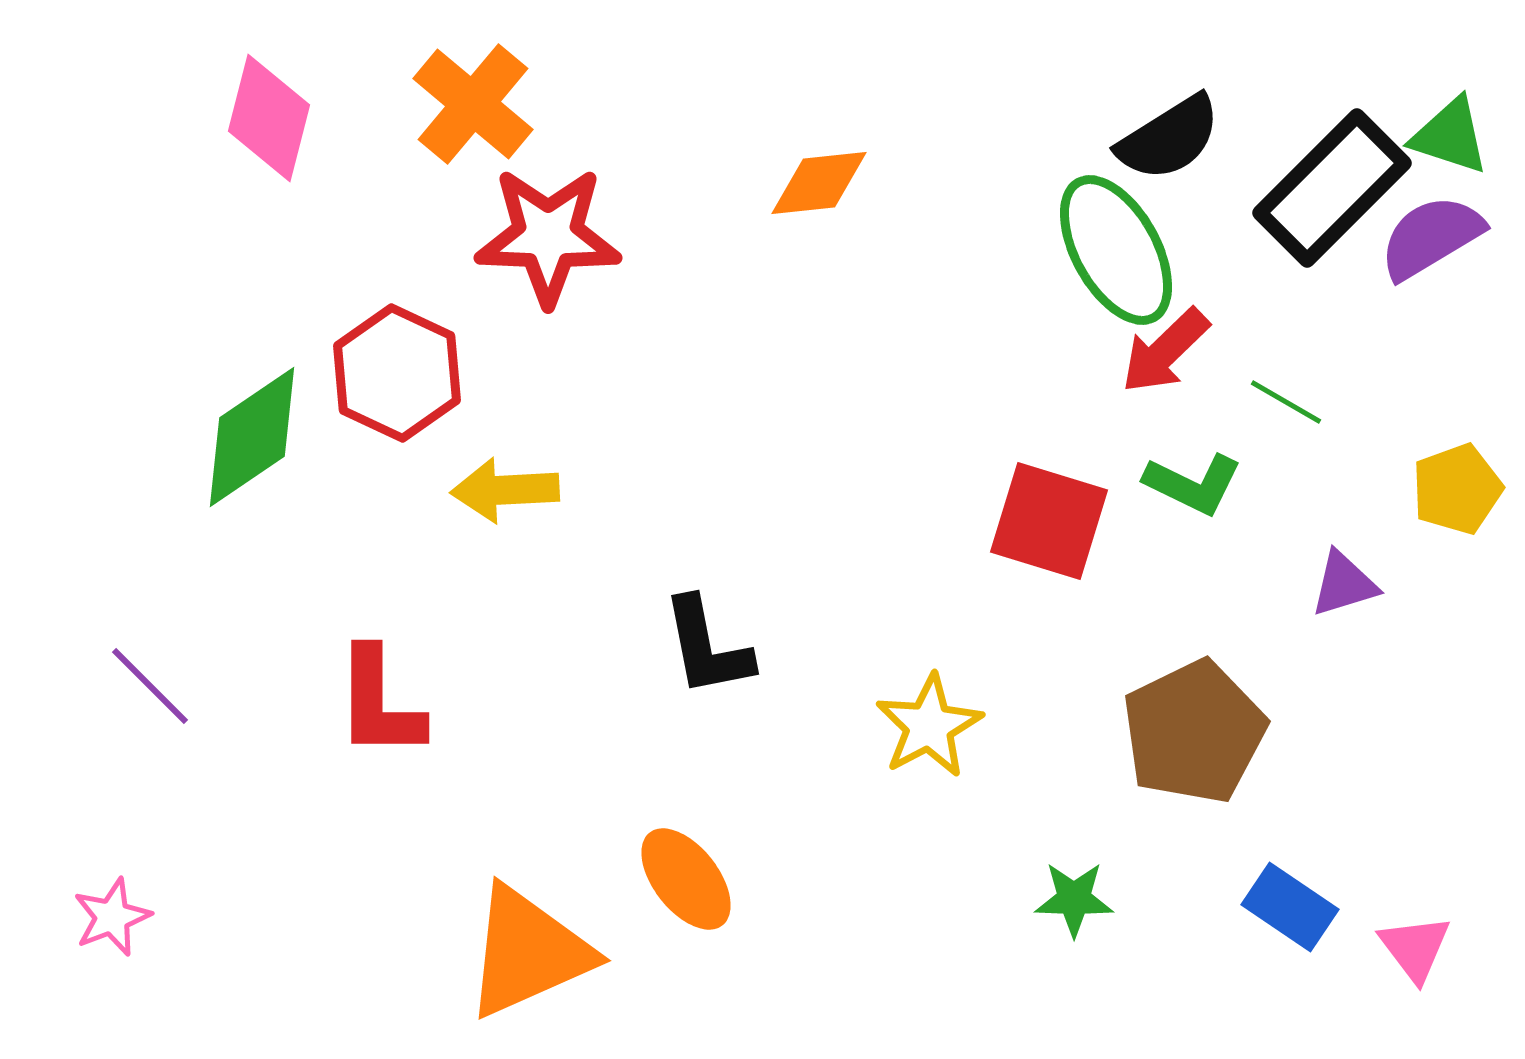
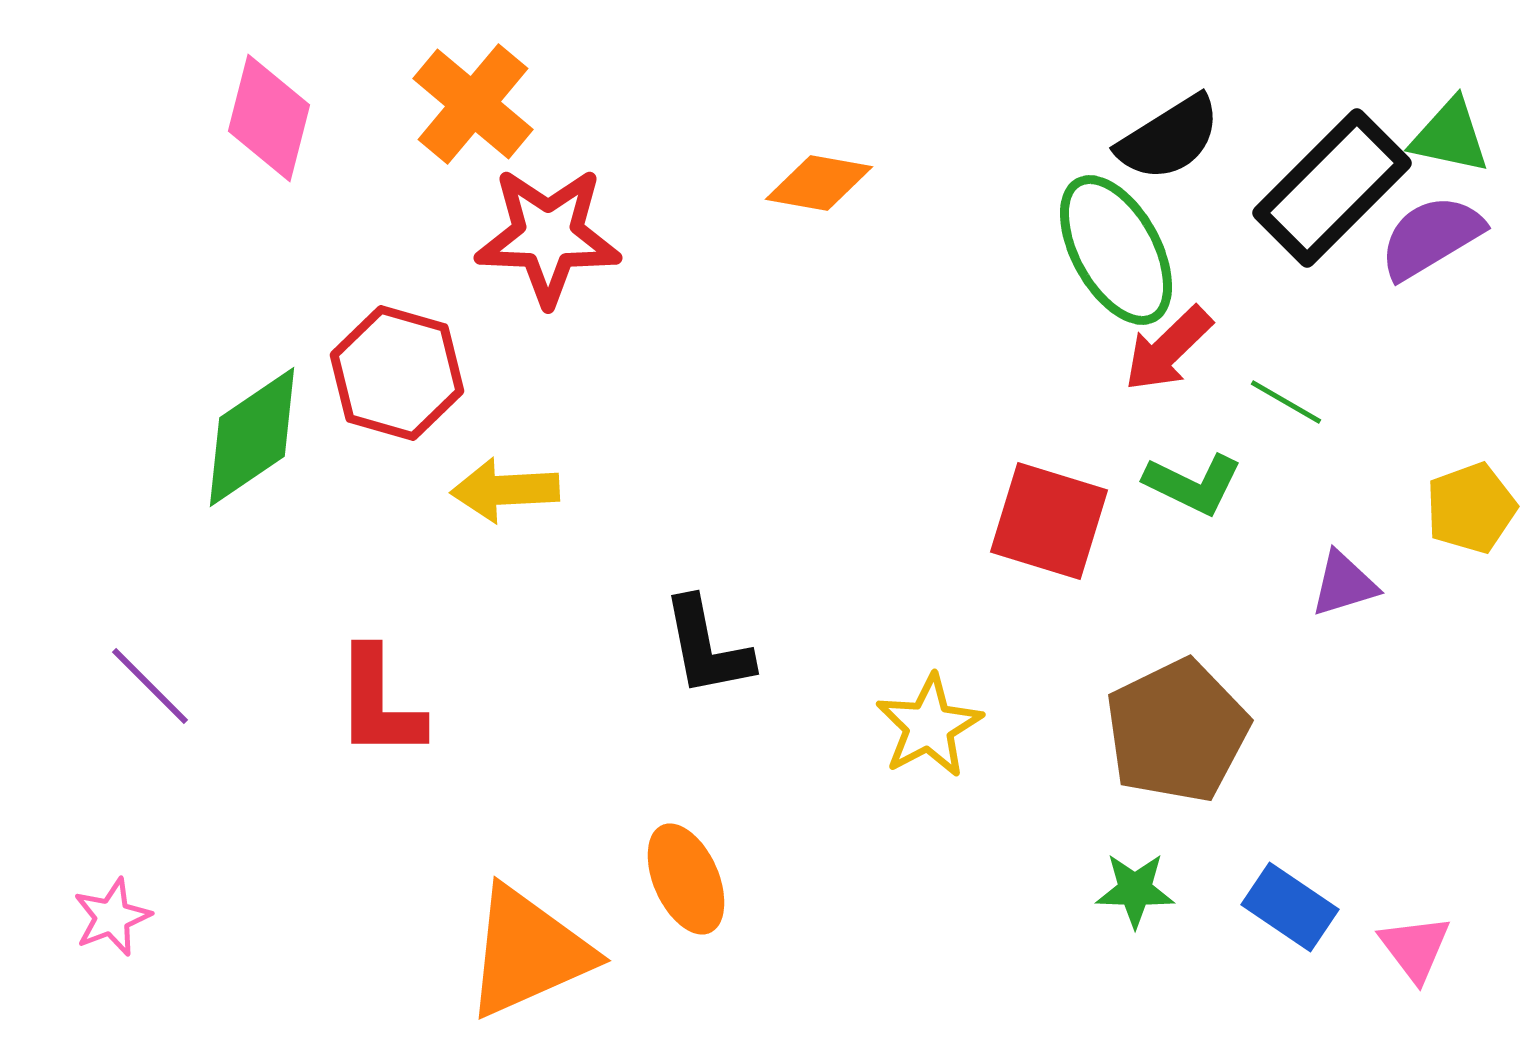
green triangle: rotated 6 degrees counterclockwise
orange diamond: rotated 16 degrees clockwise
red arrow: moved 3 px right, 2 px up
red hexagon: rotated 9 degrees counterclockwise
yellow pentagon: moved 14 px right, 19 px down
brown pentagon: moved 17 px left, 1 px up
orange ellipse: rotated 14 degrees clockwise
green star: moved 61 px right, 9 px up
